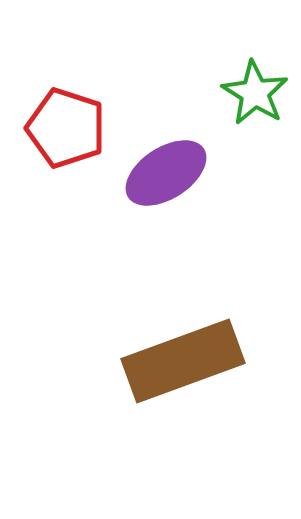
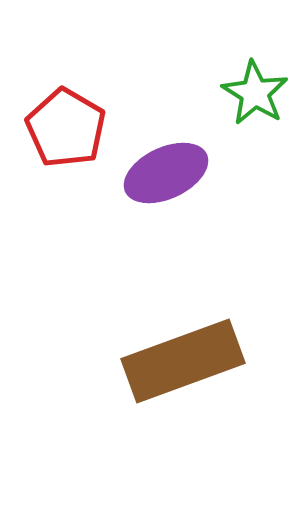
red pentagon: rotated 12 degrees clockwise
purple ellipse: rotated 8 degrees clockwise
